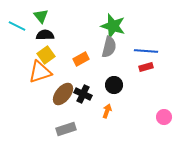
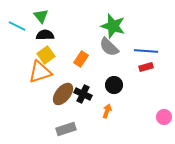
gray semicircle: rotated 120 degrees clockwise
orange rectangle: rotated 28 degrees counterclockwise
